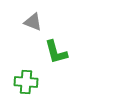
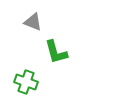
green cross: rotated 15 degrees clockwise
